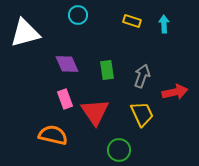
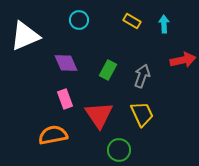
cyan circle: moved 1 px right, 5 px down
yellow rectangle: rotated 12 degrees clockwise
white triangle: moved 3 px down; rotated 8 degrees counterclockwise
purple diamond: moved 1 px left, 1 px up
green rectangle: moved 1 px right; rotated 36 degrees clockwise
red arrow: moved 8 px right, 32 px up
red triangle: moved 4 px right, 3 px down
orange semicircle: rotated 24 degrees counterclockwise
